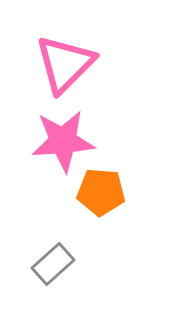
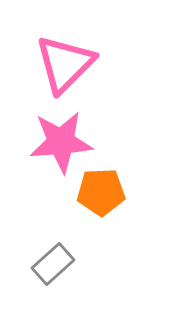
pink star: moved 2 px left, 1 px down
orange pentagon: rotated 6 degrees counterclockwise
